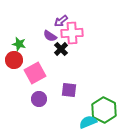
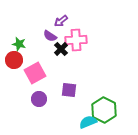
pink cross: moved 4 px right, 7 px down
